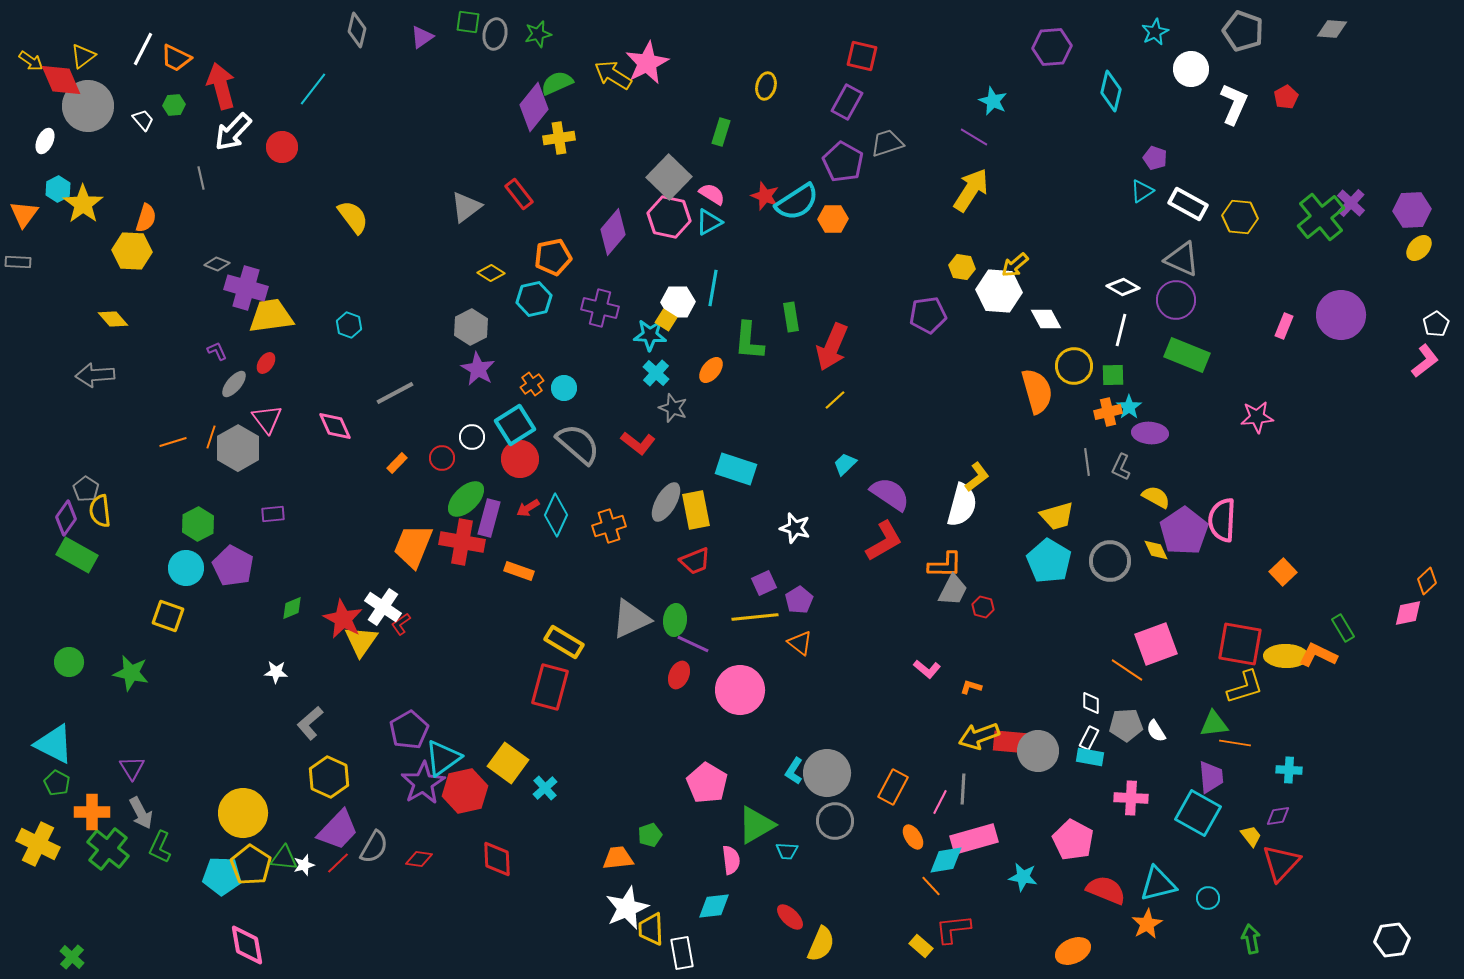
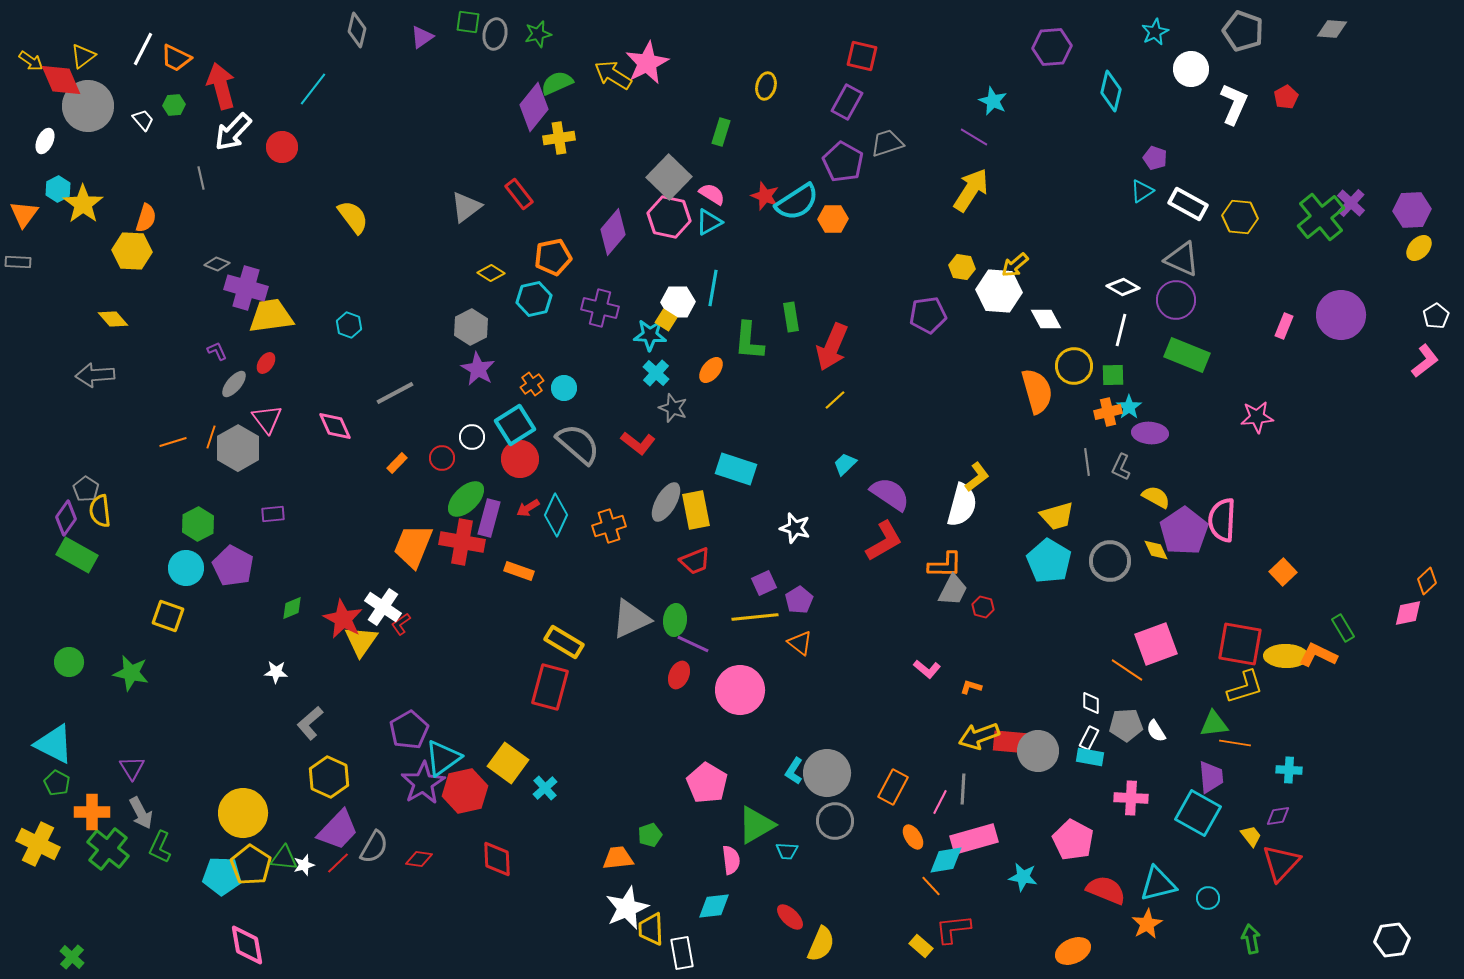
white pentagon at (1436, 324): moved 8 px up
